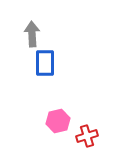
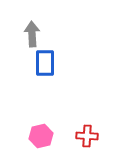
pink hexagon: moved 17 px left, 15 px down
red cross: rotated 20 degrees clockwise
